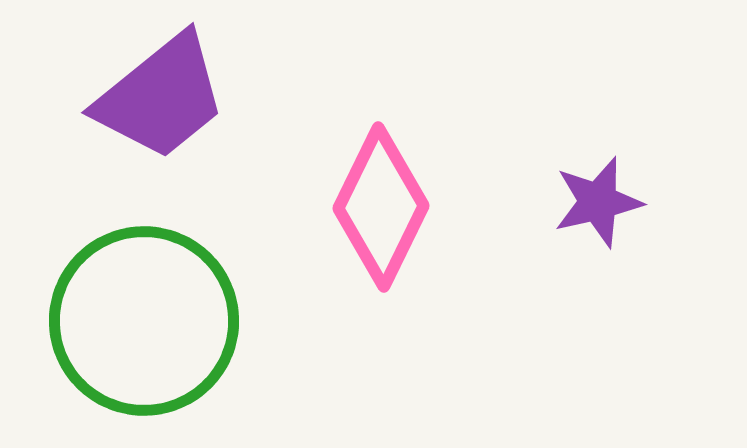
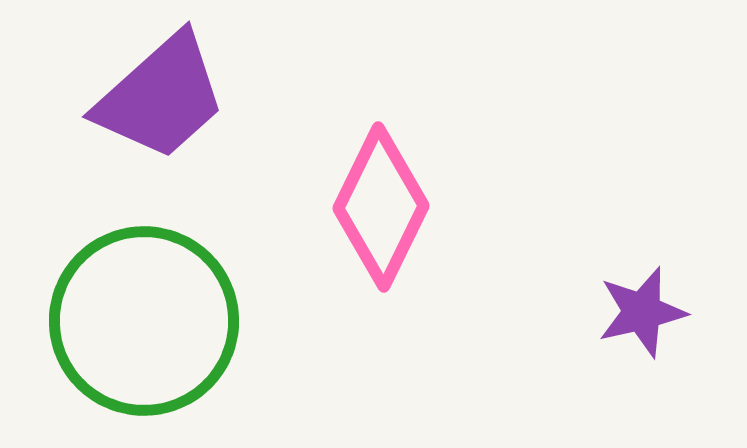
purple trapezoid: rotated 3 degrees counterclockwise
purple star: moved 44 px right, 110 px down
